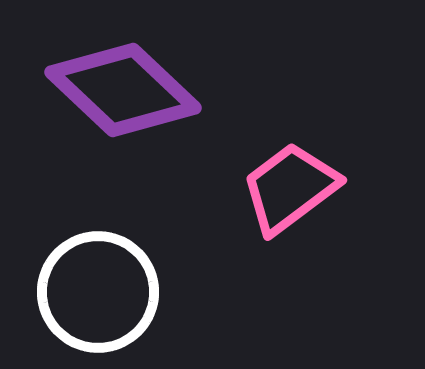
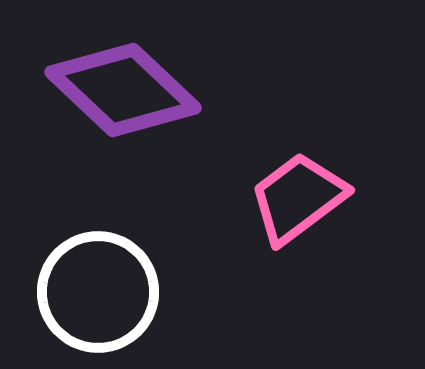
pink trapezoid: moved 8 px right, 10 px down
